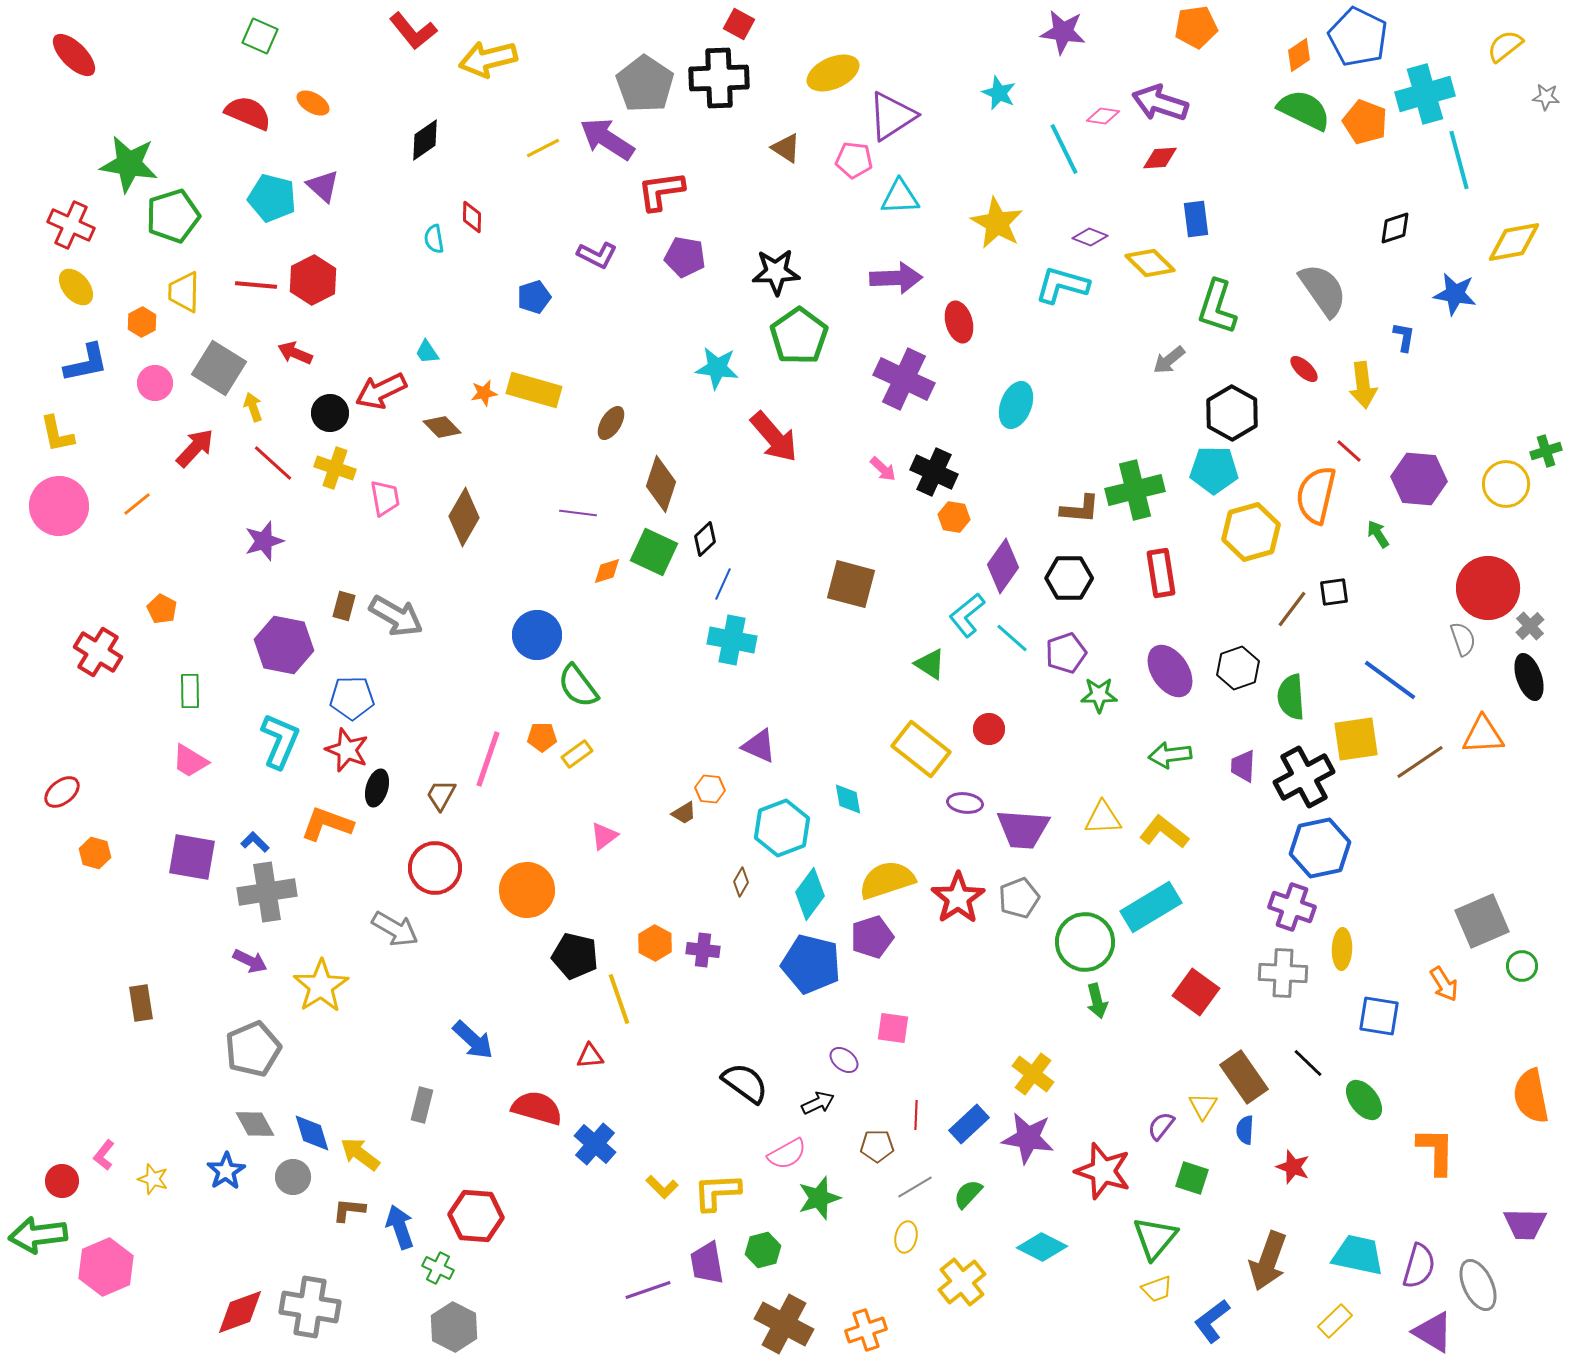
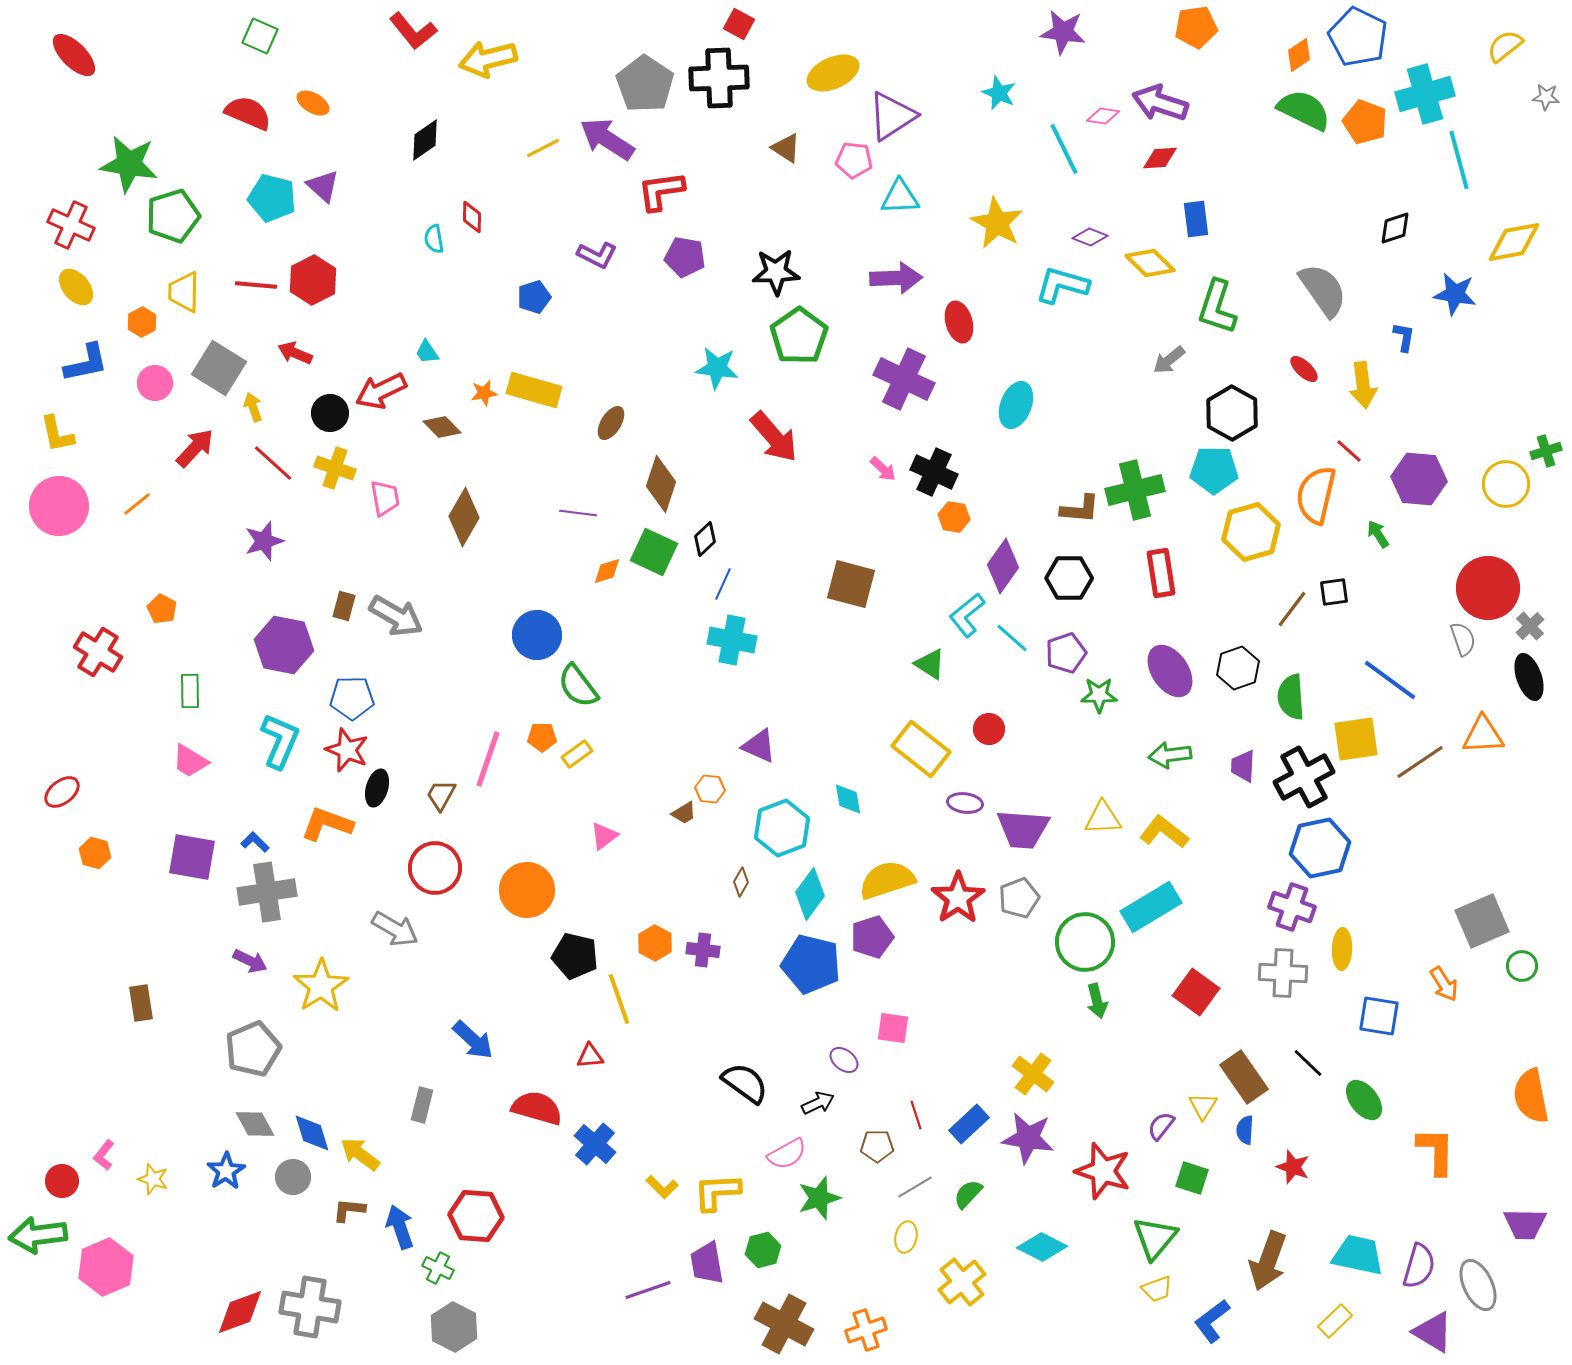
red line at (916, 1115): rotated 20 degrees counterclockwise
